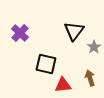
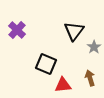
purple cross: moved 3 px left, 3 px up
black square: rotated 10 degrees clockwise
